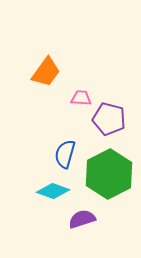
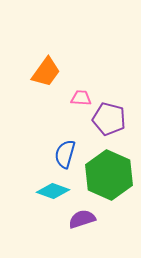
green hexagon: moved 1 px down; rotated 9 degrees counterclockwise
